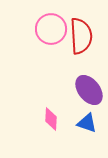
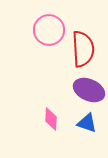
pink circle: moved 2 px left, 1 px down
red semicircle: moved 2 px right, 13 px down
purple ellipse: rotated 28 degrees counterclockwise
